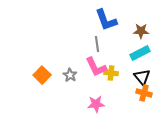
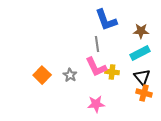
yellow cross: moved 1 px right, 1 px up
